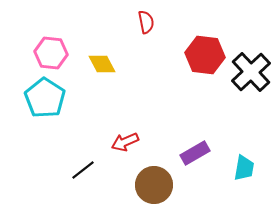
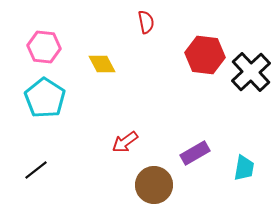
pink hexagon: moved 7 px left, 6 px up
red arrow: rotated 12 degrees counterclockwise
black line: moved 47 px left
